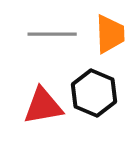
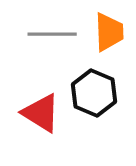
orange trapezoid: moved 1 px left, 2 px up
red triangle: moved 2 px left, 7 px down; rotated 42 degrees clockwise
